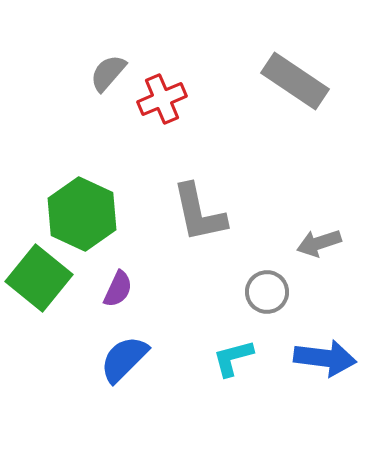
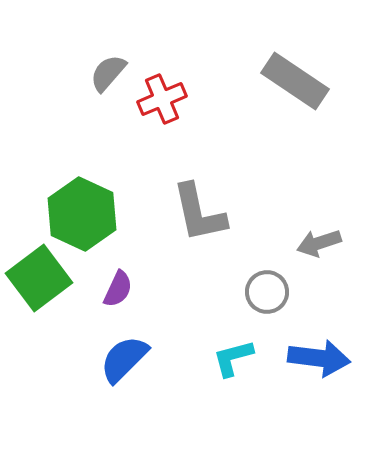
green square: rotated 14 degrees clockwise
blue arrow: moved 6 px left
